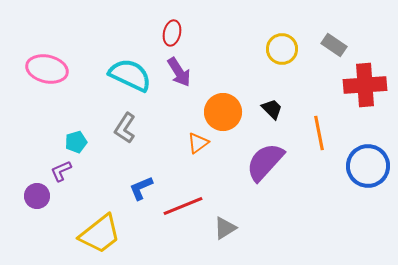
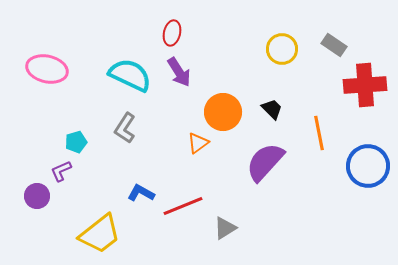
blue L-shape: moved 5 px down; rotated 52 degrees clockwise
